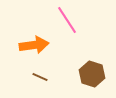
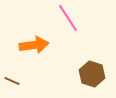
pink line: moved 1 px right, 2 px up
brown line: moved 28 px left, 4 px down
